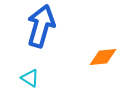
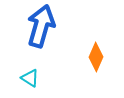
orange diamond: moved 7 px left; rotated 60 degrees counterclockwise
